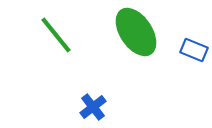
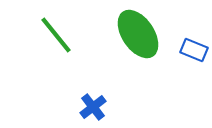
green ellipse: moved 2 px right, 2 px down
